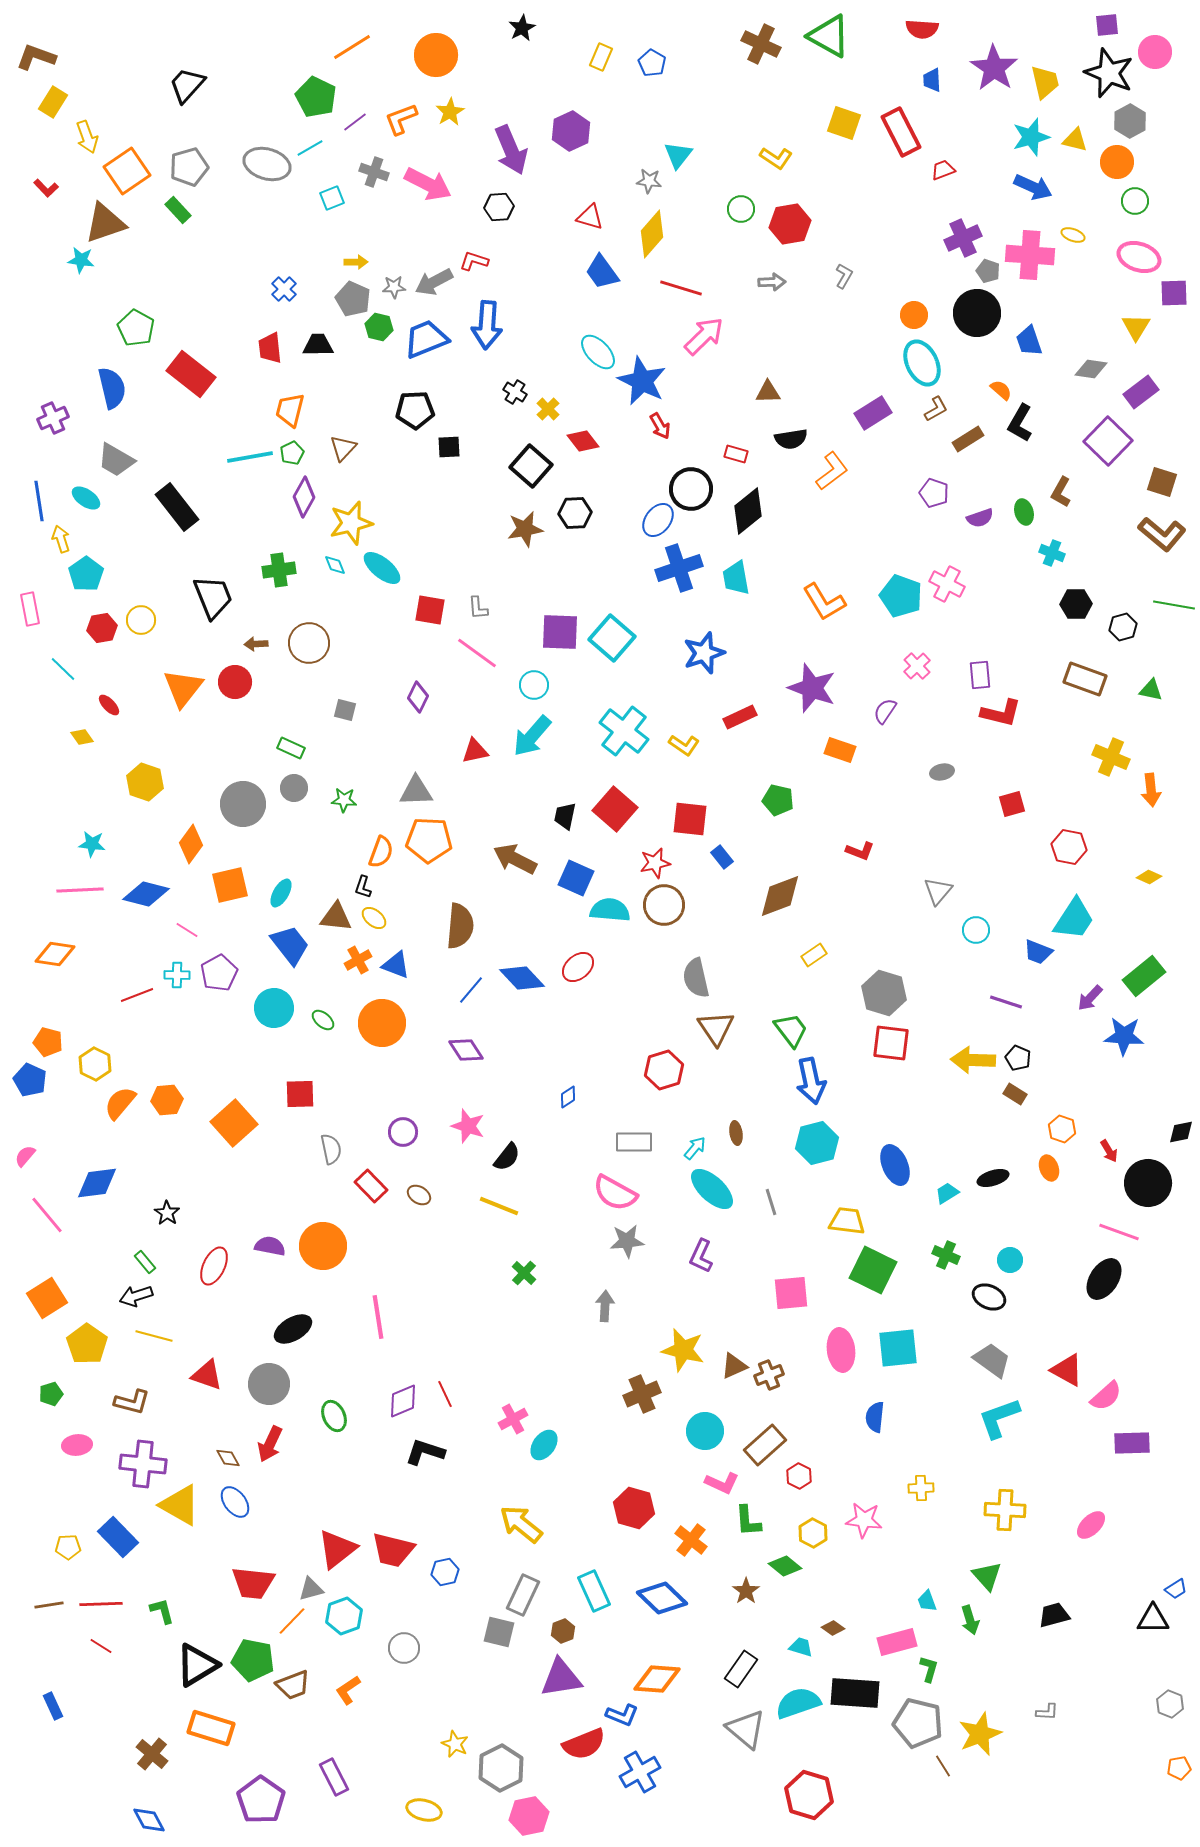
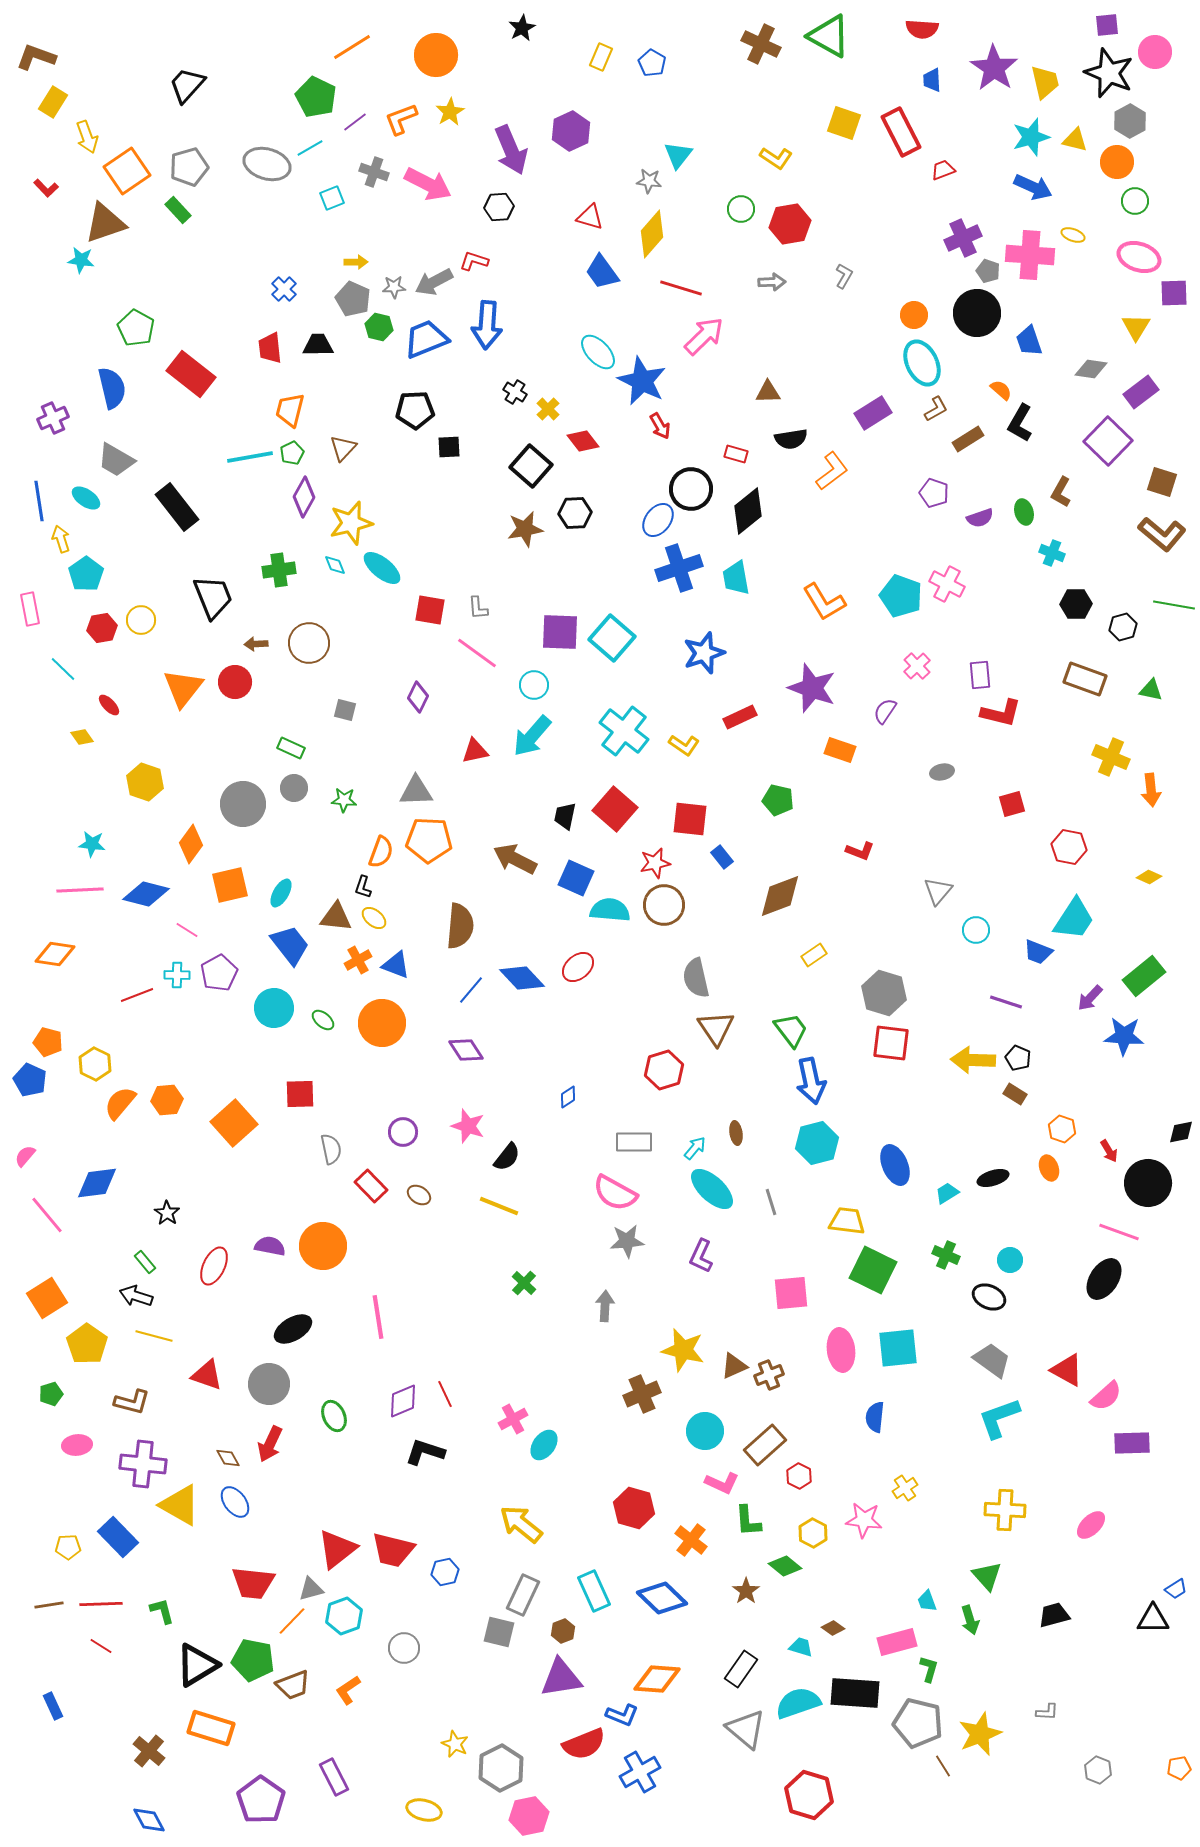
green cross at (524, 1273): moved 10 px down
black arrow at (136, 1296): rotated 36 degrees clockwise
yellow cross at (921, 1488): moved 16 px left; rotated 30 degrees counterclockwise
gray hexagon at (1170, 1704): moved 72 px left, 66 px down
brown cross at (152, 1754): moved 3 px left, 3 px up
